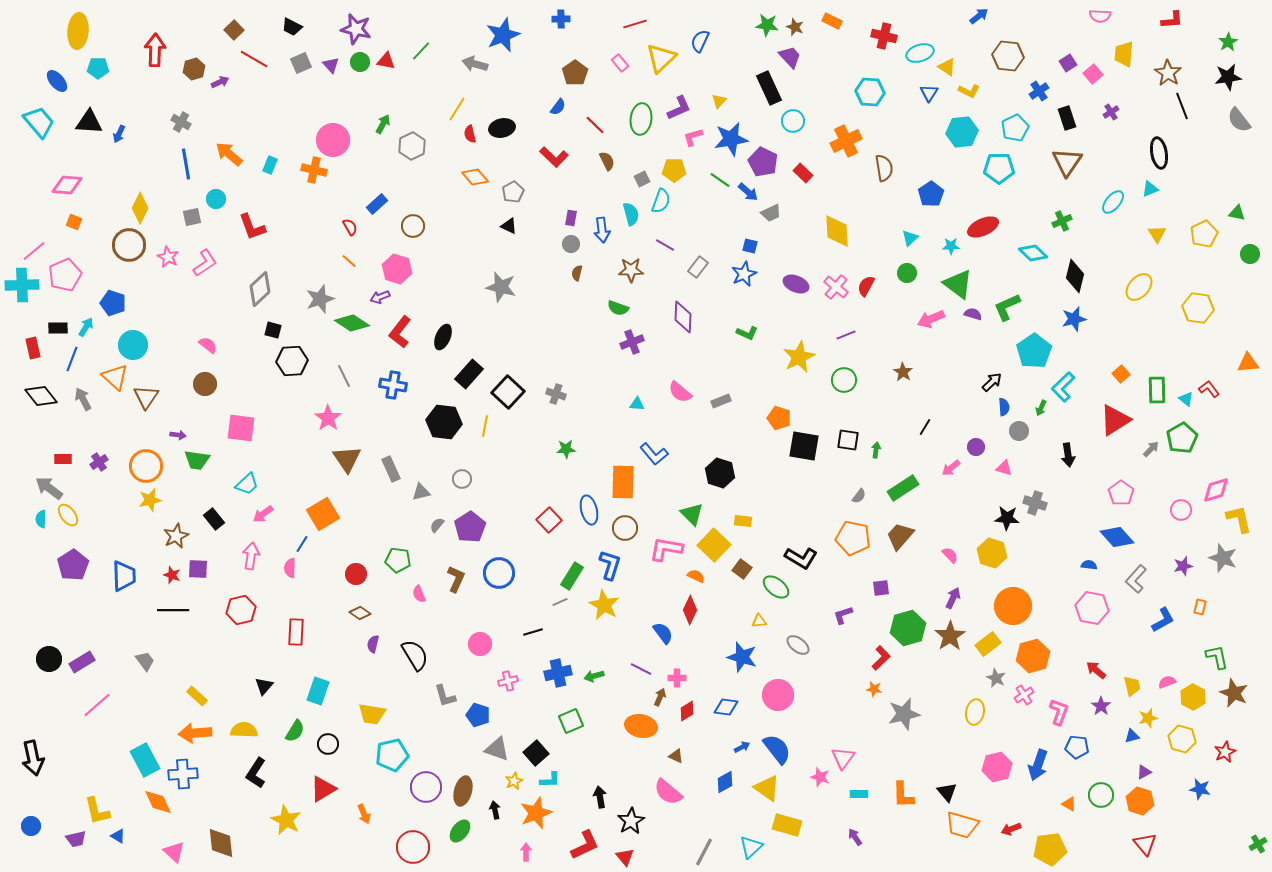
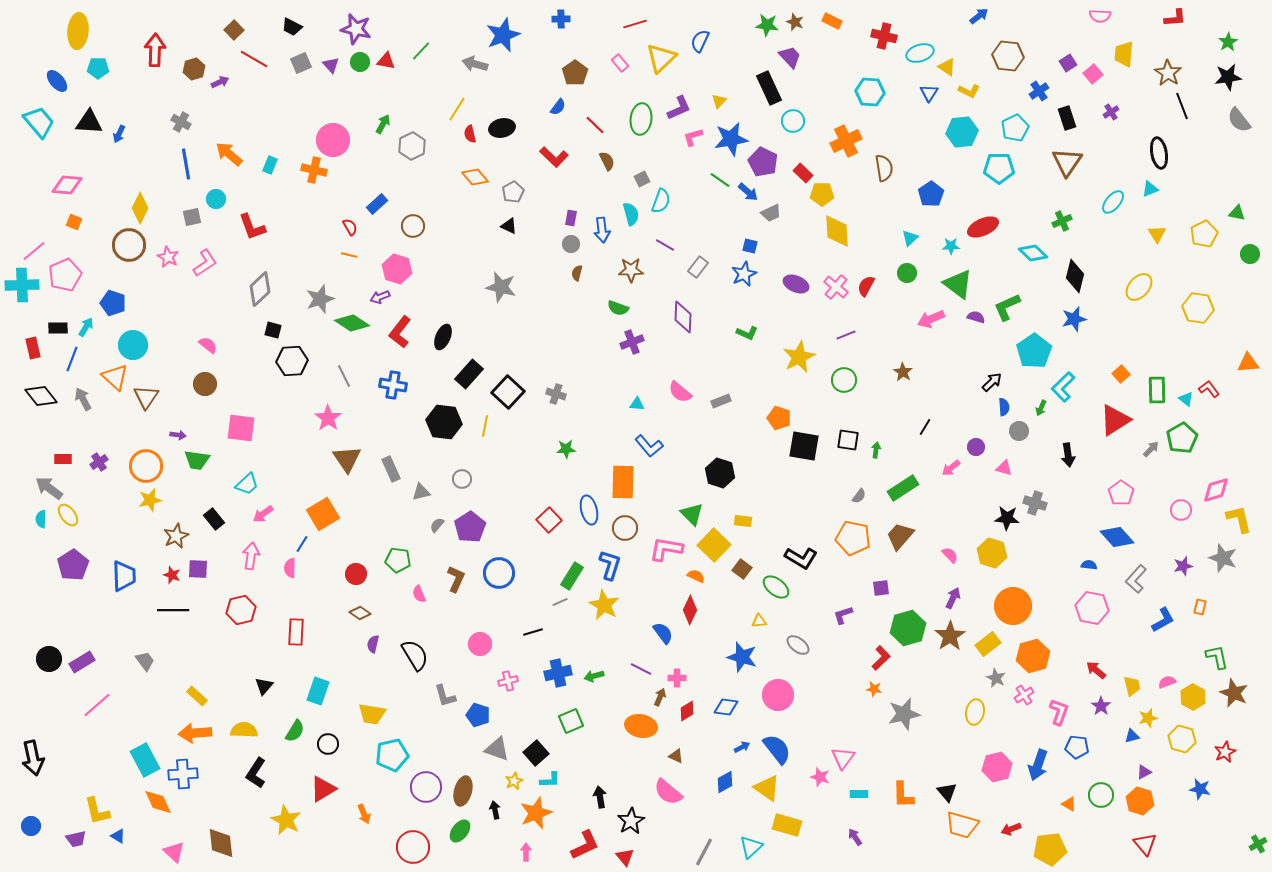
red L-shape at (1172, 20): moved 3 px right, 2 px up
brown star at (795, 27): moved 5 px up
yellow pentagon at (674, 170): moved 148 px right, 24 px down
orange line at (349, 261): moved 6 px up; rotated 28 degrees counterclockwise
purple semicircle at (973, 314): moved 3 px right, 3 px down
blue L-shape at (654, 454): moved 5 px left, 8 px up
